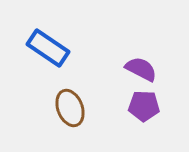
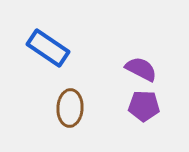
brown ellipse: rotated 24 degrees clockwise
